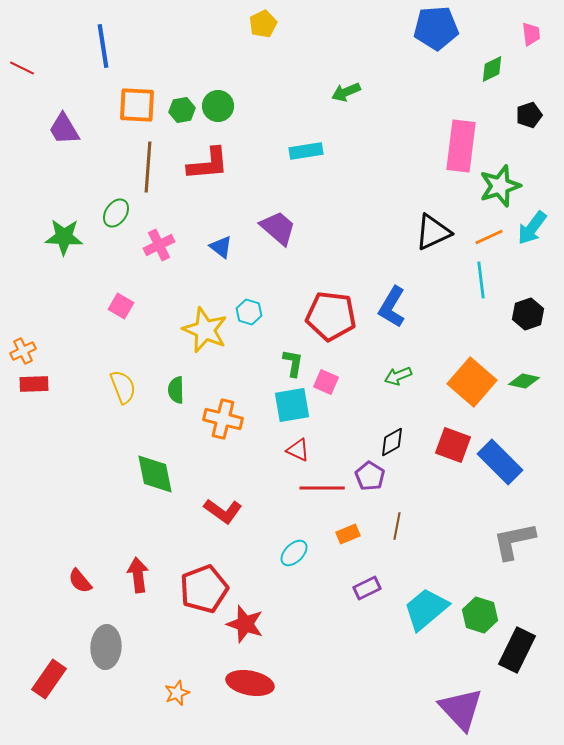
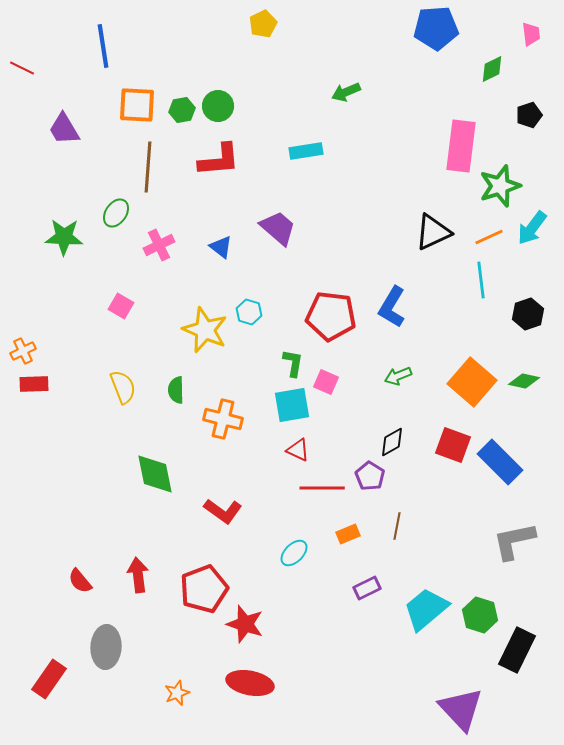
red L-shape at (208, 164): moved 11 px right, 4 px up
